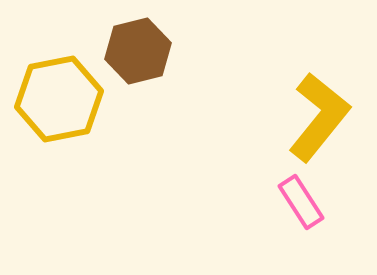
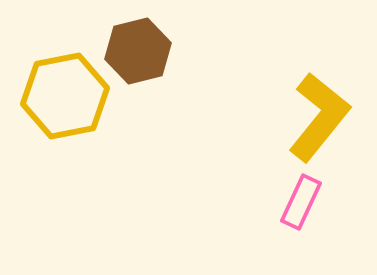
yellow hexagon: moved 6 px right, 3 px up
pink rectangle: rotated 58 degrees clockwise
